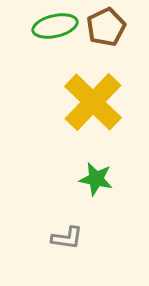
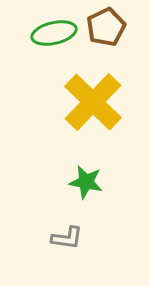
green ellipse: moved 1 px left, 7 px down
green star: moved 10 px left, 3 px down
